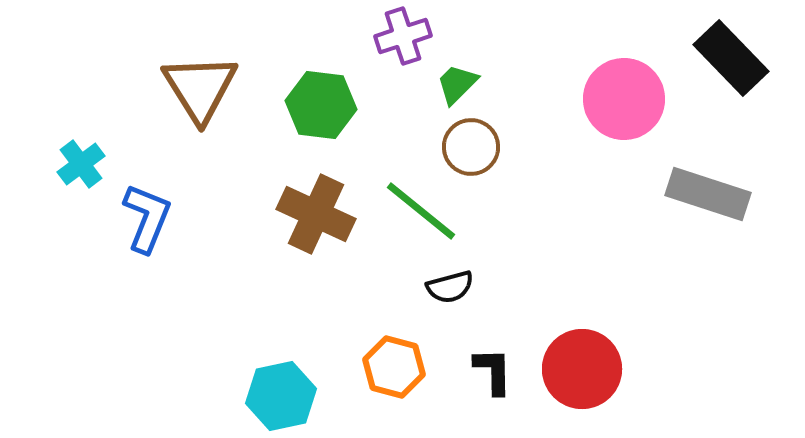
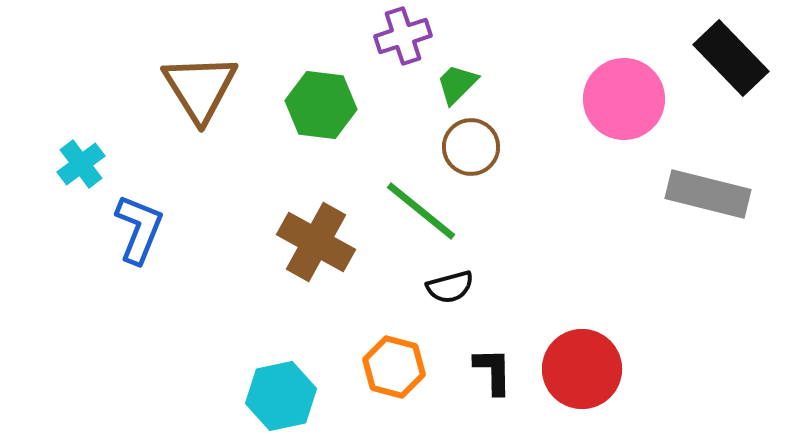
gray rectangle: rotated 4 degrees counterclockwise
brown cross: moved 28 px down; rotated 4 degrees clockwise
blue L-shape: moved 8 px left, 11 px down
